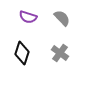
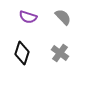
gray semicircle: moved 1 px right, 1 px up
